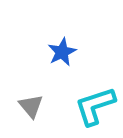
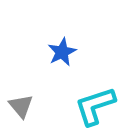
gray triangle: moved 10 px left
